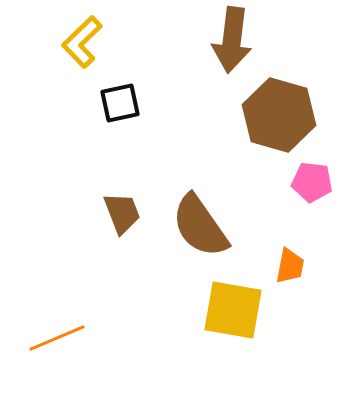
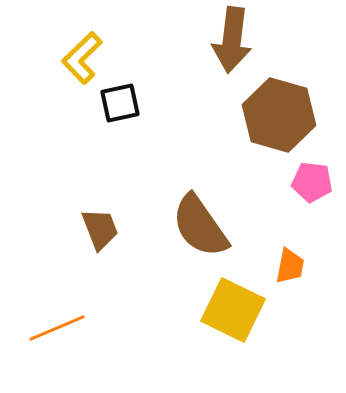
yellow L-shape: moved 16 px down
brown trapezoid: moved 22 px left, 16 px down
yellow square: rotated 16 degrees clockwise
orange line: moved 10 px up
